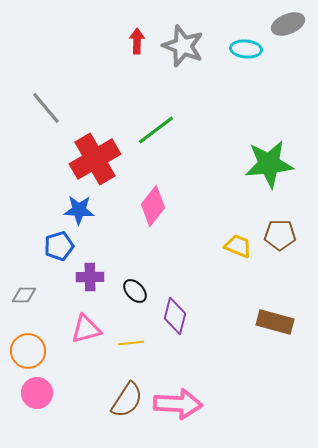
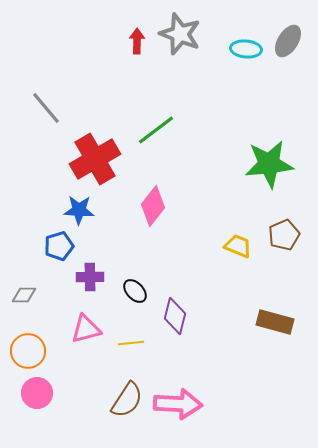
gray ellipse: moved 17 px down; rotated 36 degrees counterclockwise
gray star: moved 3 px left, 12 px up
brown pentagon: moved 4 px right; rotated 24 degrees counterclockwise
